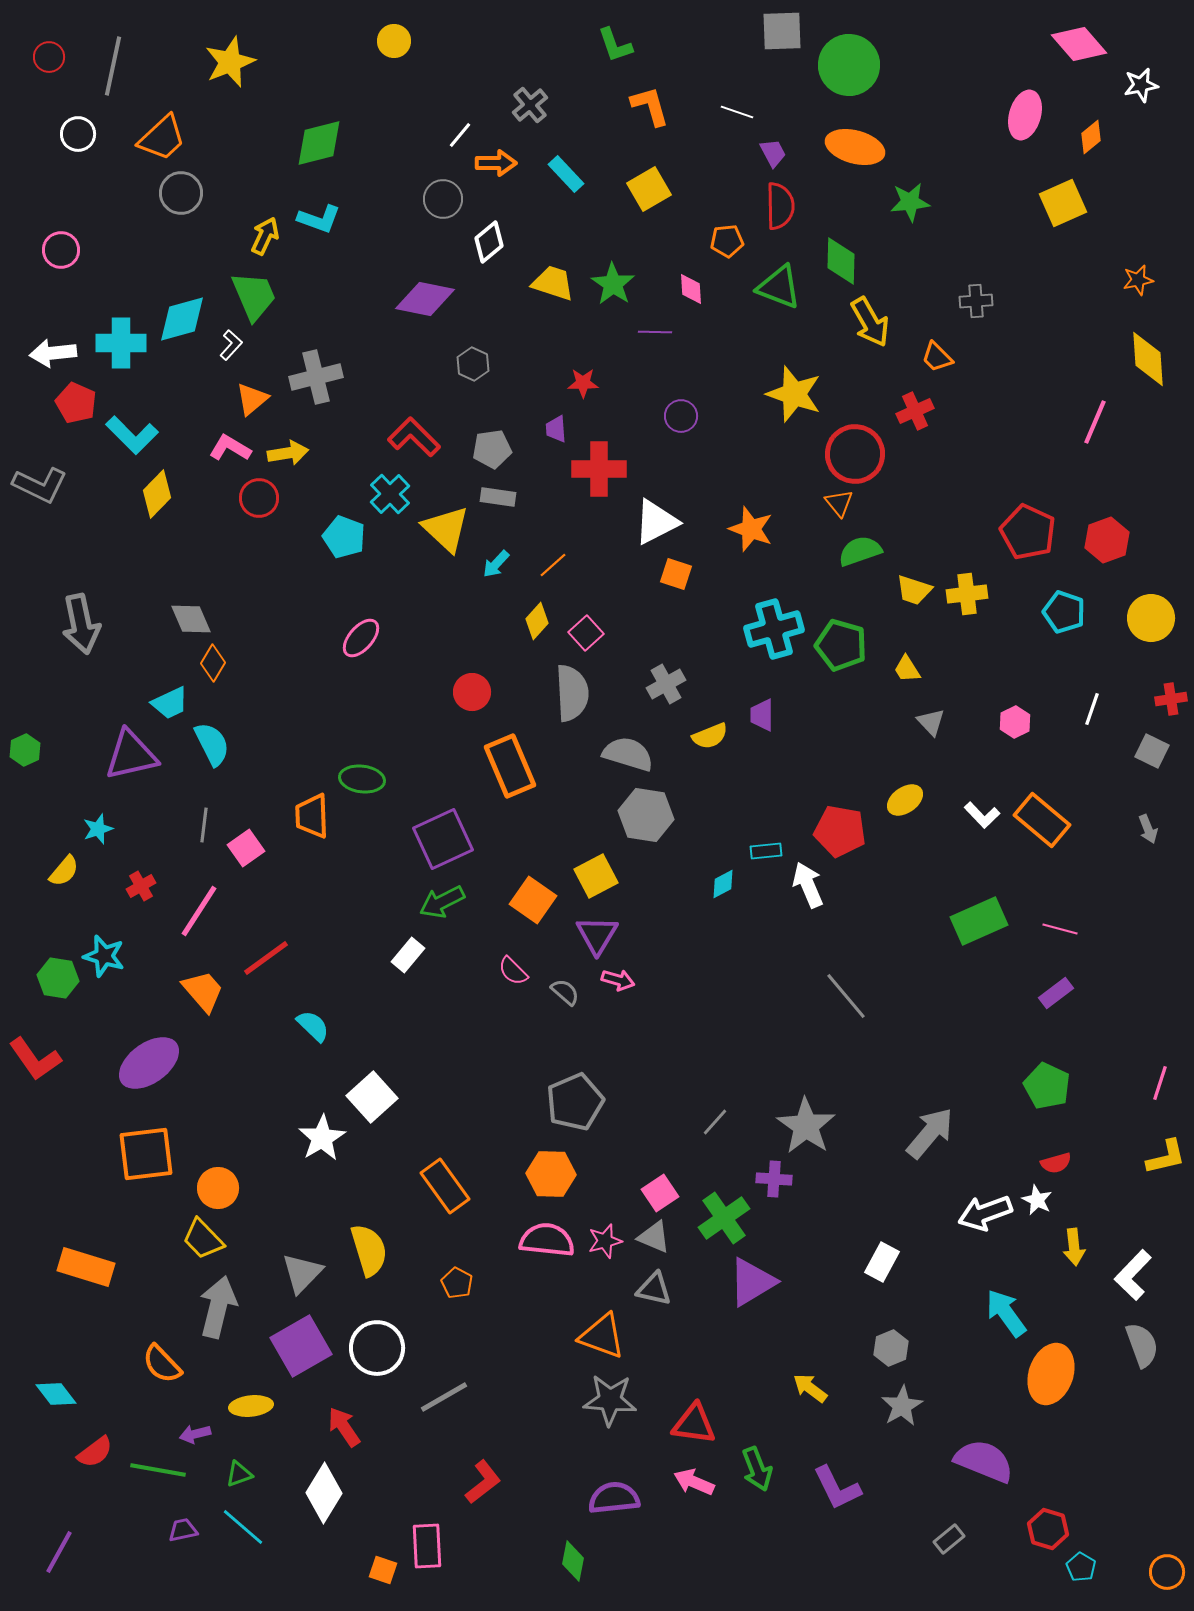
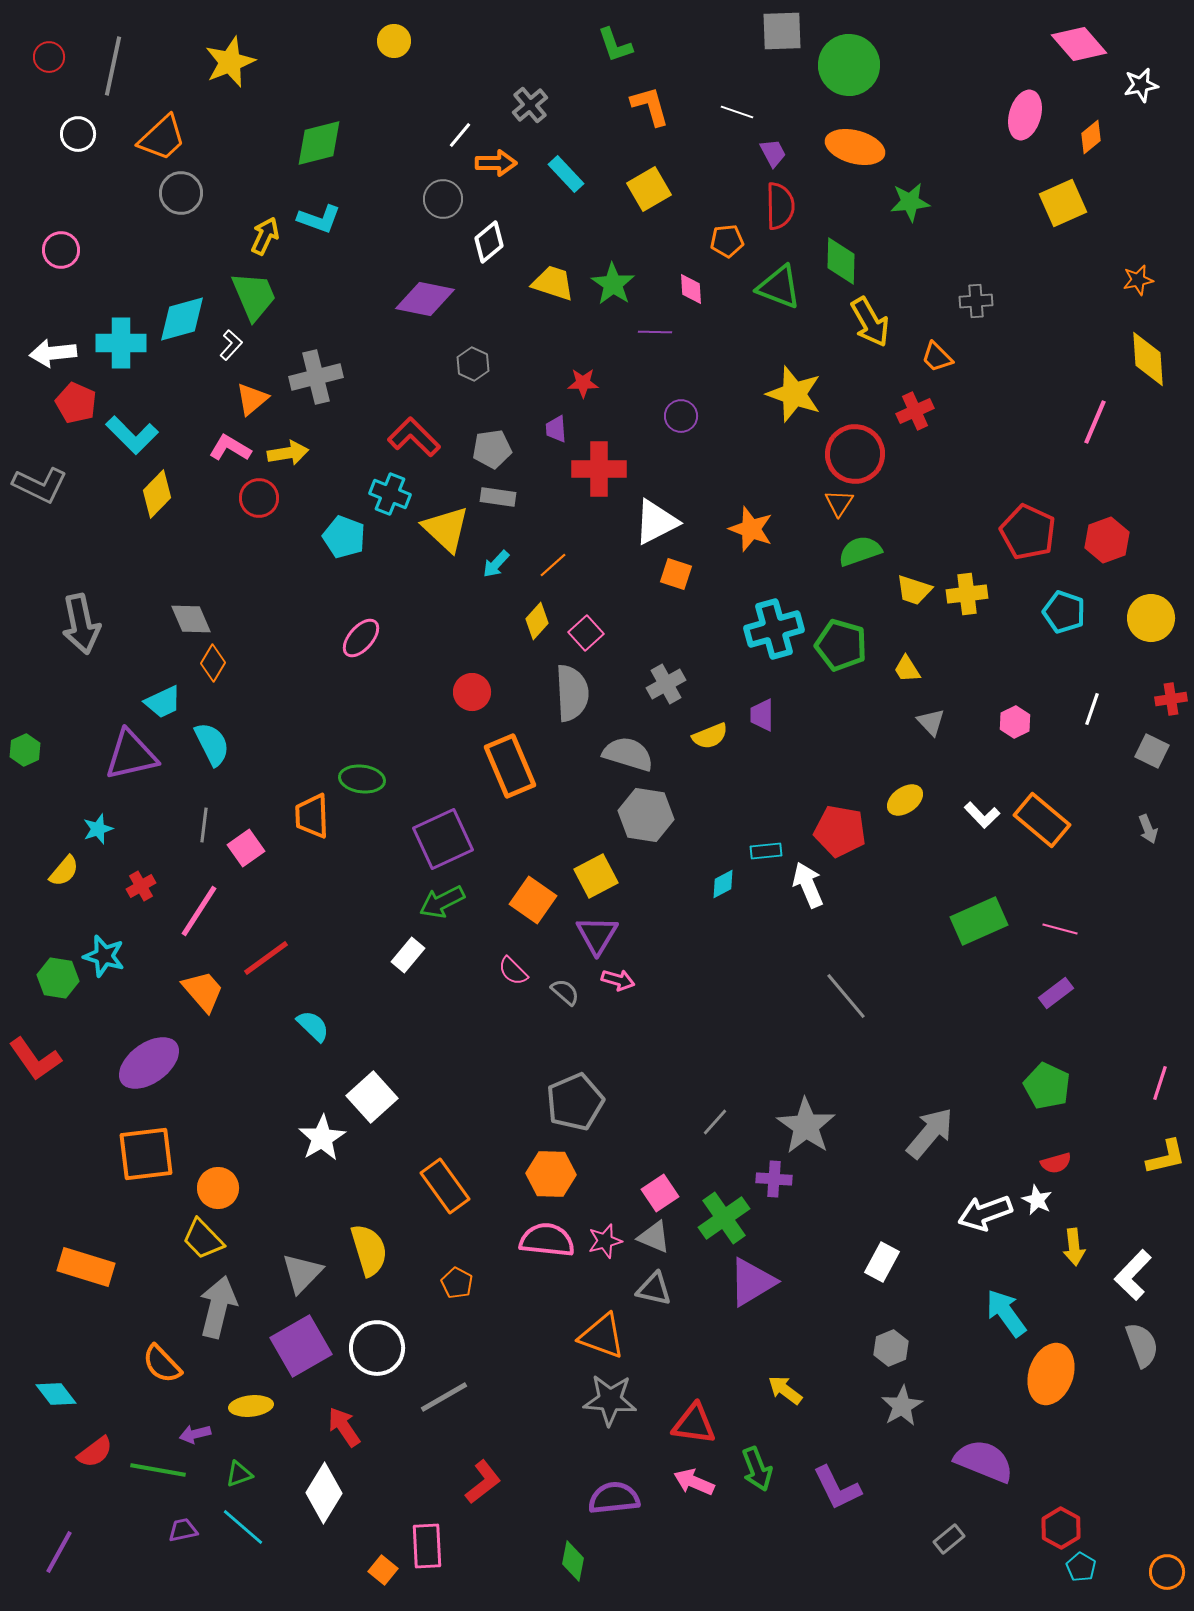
cyan cross at (390, 494): rotated 24 degrees counterclockwise
orange triangle at (839, 503): rotated 12 degrees clockwise
cyan trapezoid at (170, 703): moved 7 px left, 1 px up
yellow arrow at (810, 1388): moved 25 px left, 2 px down
red hexagon at (1048, 1529): moved 13 px right, 1 px up; rotated 12 degrees clockwise
orange square at (383, 1570): rotated 20 degrees clockwise
